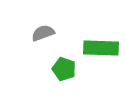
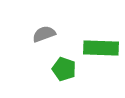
gray semicircle: moved 1 px right, 1 px down
